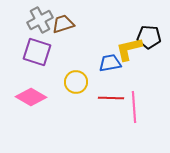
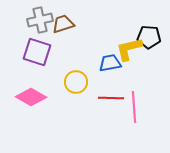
gray cross: rotated 15 degrees clockwise
